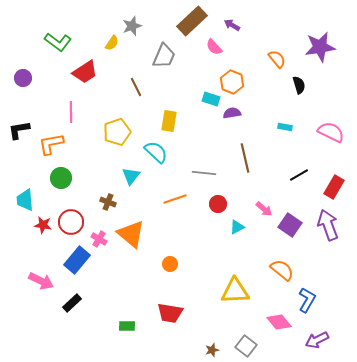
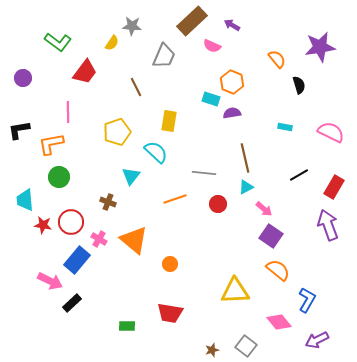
gray star at (132, 26): rotated 24 degrees clockwise
pink semicircle at (214, 47): moved 2 px left, 1 px up; rotated 24 degrees counterclockwise
red trapezoid at (85, 72): rotated 20 degrees counterclockwise
pink line at (71, 112): moved 3 px left
green circle at (61, 178): moved 2 px left, 1 px up
purple square at (290, 225): moved 19 px left, 11 px down
cyan triangle at (237, 227): moved 9 px right, 40 px up
orange triangle at (131, 234): moved 3 px right, 6 px down
orange semicircle at (282, 270): moved 4 px left
pink arrow at (41, 281): moved 9 px right
